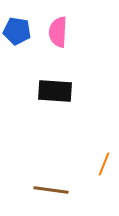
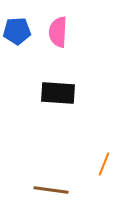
blue pentagon: rotated 12 degrees counterclockwise
black rectangle: moved 3 px right, 2 px down
